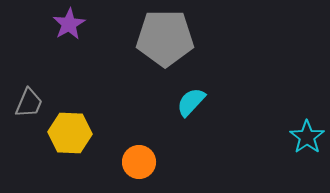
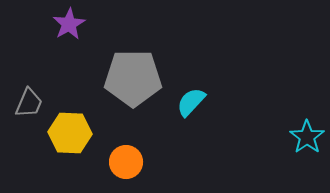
gray pentagon: moved 32 px left, 40 px down
orange circle: moved 13 px left
